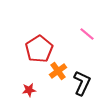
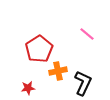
orange cross: rotated 24 degrees clockwise
black L-shape: moved 1 px right
red star: moved 1 px left, 2 px up
